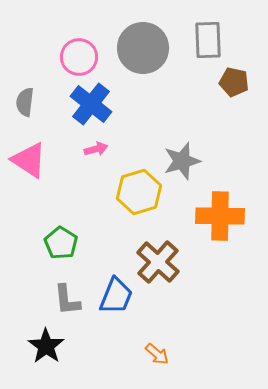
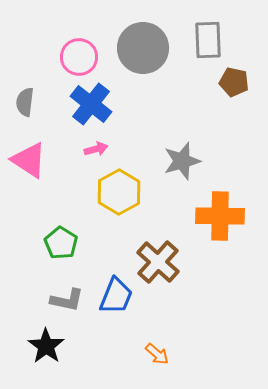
yellow hexagon: moved 20 px left; rotated 12 degrees counterclockwise
gray L-shape: rotated 72 degrees counterclockwise
